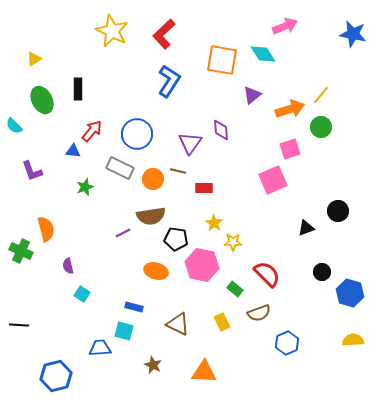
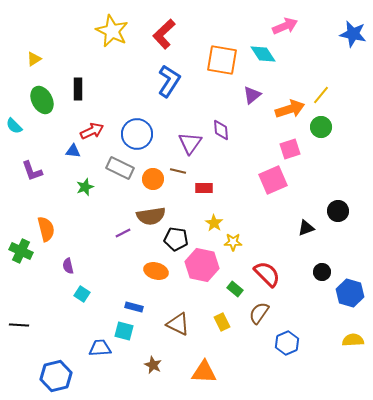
red arrow at (92, 131): rotated 25 degrees clockwise
brown semicircle at (259, 313): rotated 145 degrees clockwise
